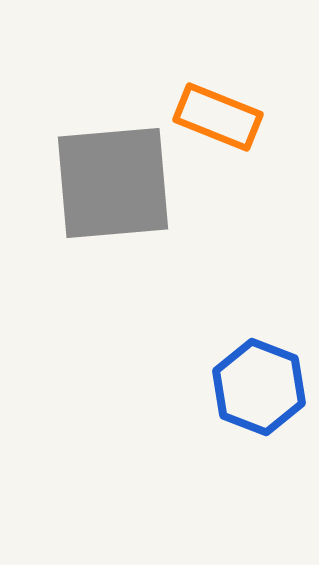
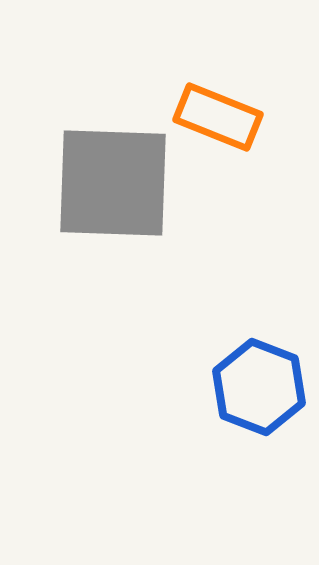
gray square: rotated 7 degrees clockwise
